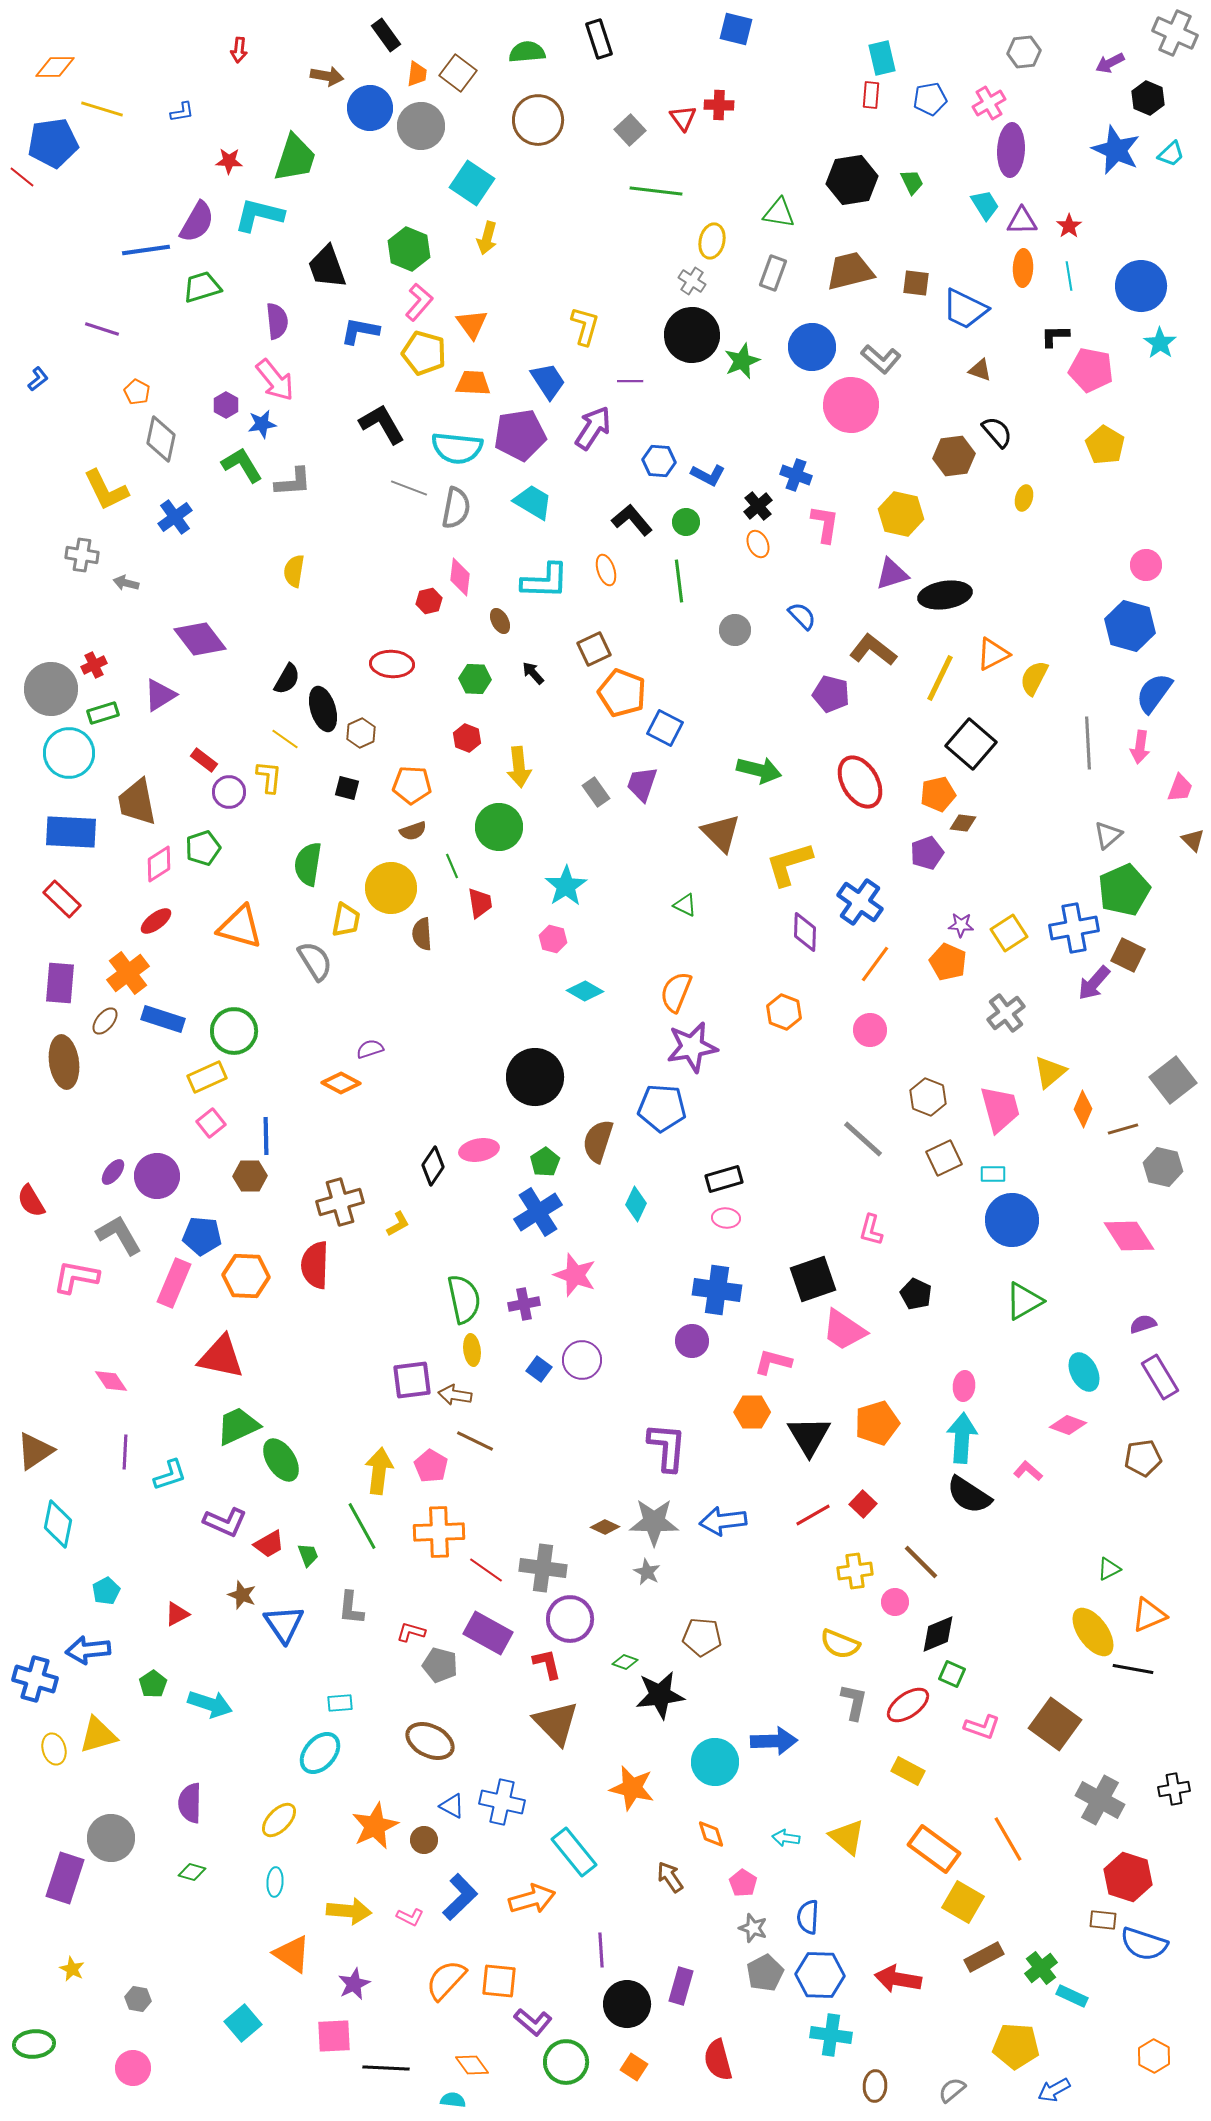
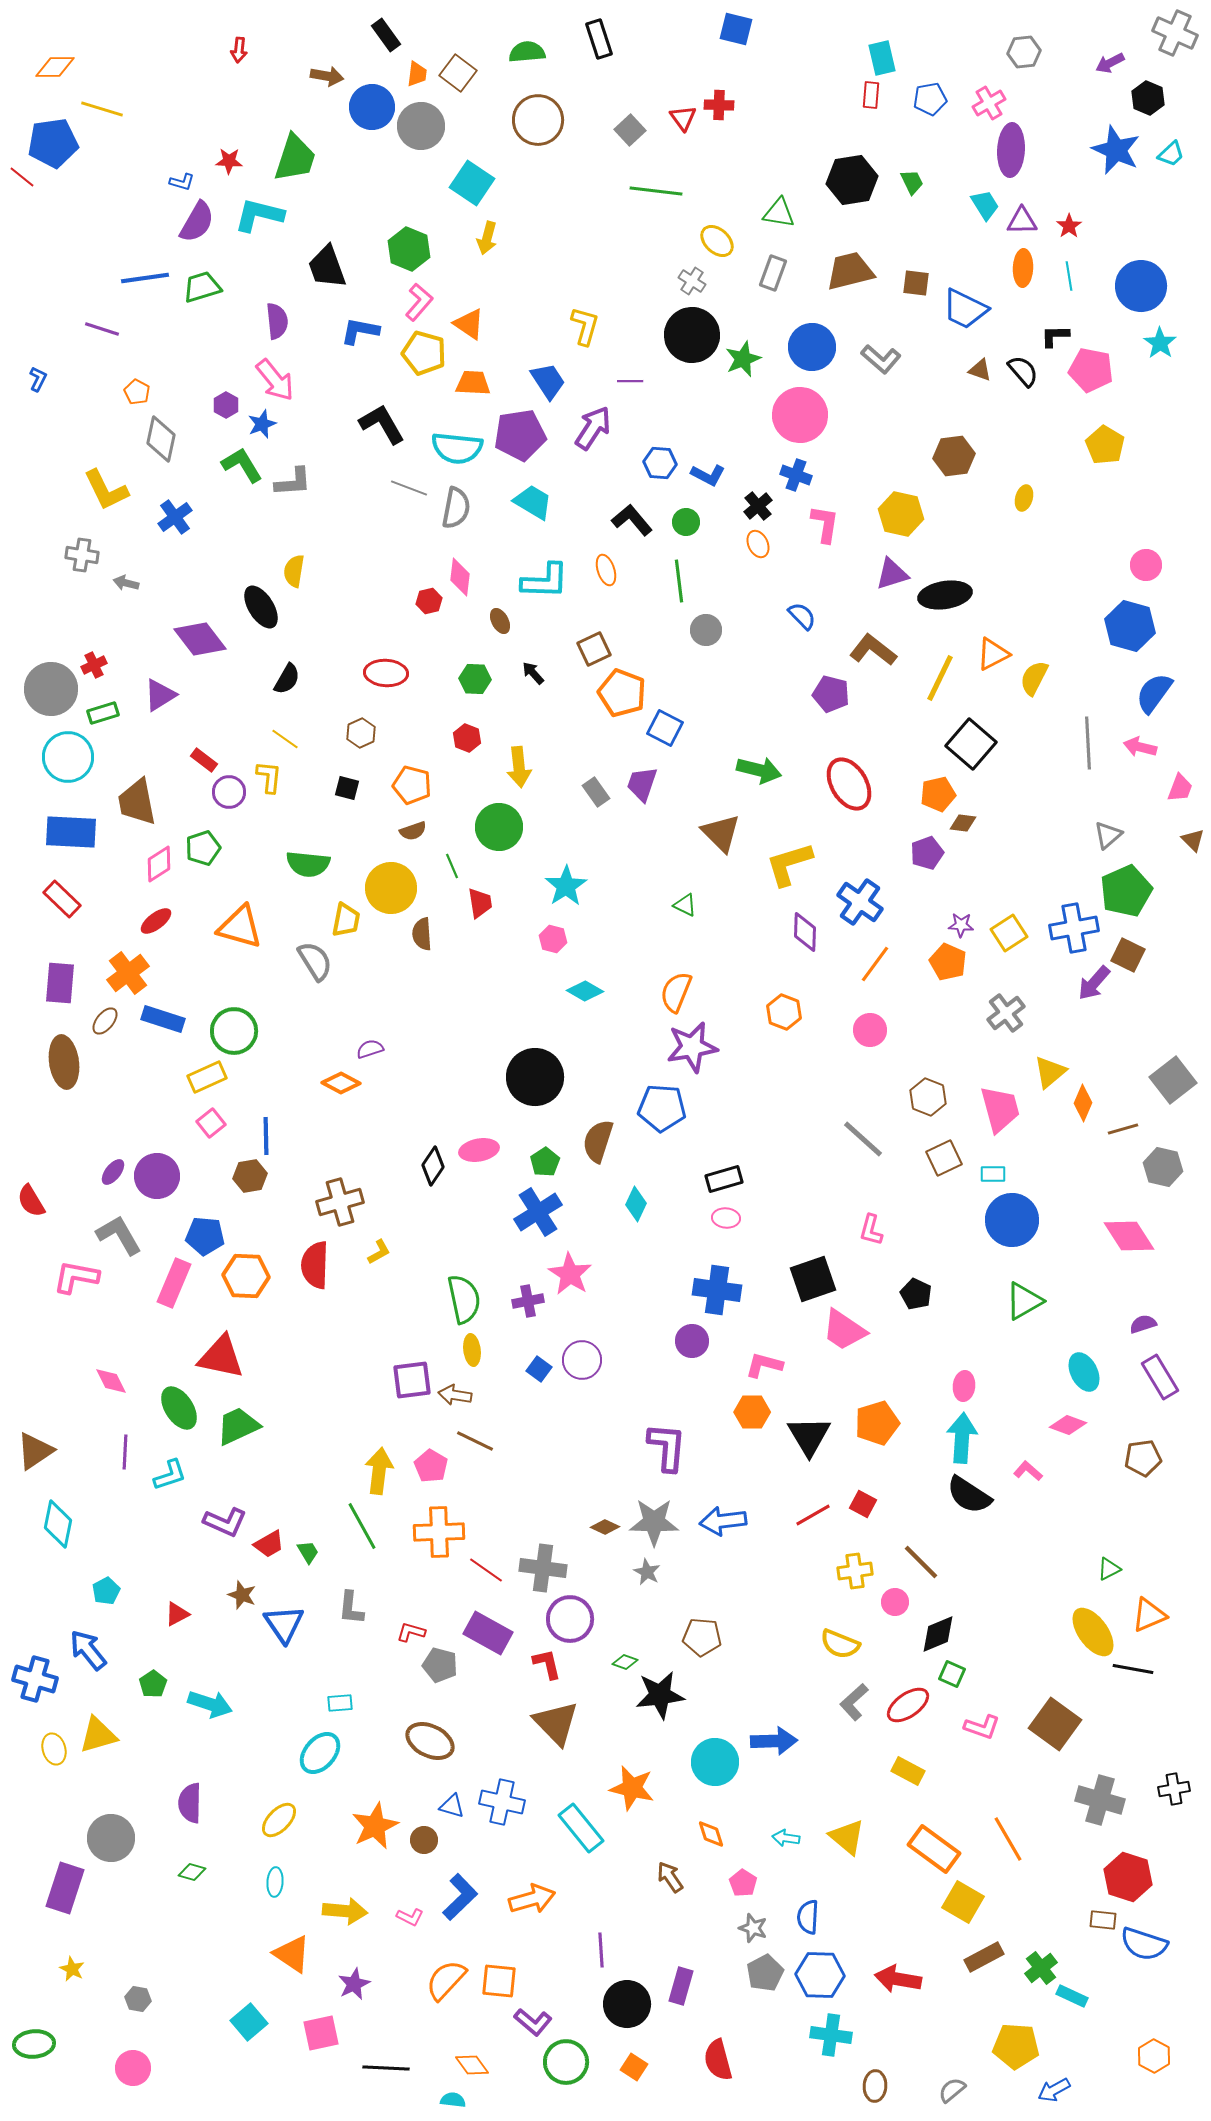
blue circle at (370, 108): moved 2 px right, 1 px up
blue L-shape at (182, 112): moved 70 px down; rotated 25 degrees clockwise
yellow ellipse at (712, 241): moved 5 px right; rotated 60 degrees counterclockwise
blue line at (146, 250): moved 1 px left, 28 px down
orange triangle at (472, 324): moved 3 px left; rotated 20 degrees counterclockwise
green star at (742, 361): moved 1 px right, 2 px up
blue L-shape at (38, 379): rotated 25 degrees counterclockwise
pink circle at (851, 405): moved 51 px left, 10 px down
blue star at (262, 424): rotated 12 degrees counterclockwise
black semicircle at (997, 432): moved 26 px right, 61 px up
blue hexagon at (659, 461): moved 1 px right, 2 px down
gray circle at (735, 630): moved 29 px left
red ellipse at (392, 664): moved 6 px left, 9 px down
black ellipse at (323, 709): moved 62 px left, 102 px up; rotated 15 degrees counterclockwise
pink arrow at (1140, 747): rotated 96 degrees clockwise
cyan circle at (69, 753): moved 1 px left, 4 px down
red ellipse at (860, 782): moved 11 px left, 2 px down
orange pentagon at (412, 785): rotated 12 degrees clockwise
green semicircle at (308, 864): rotated 93 degrees counterclockwise
green pentagon at (1124, 890): moved 2 px right, 1 px down
orange diamond at (1083, 1109): moved 6 px up
brown hexagon at (250, 1176): rotated 8 degrees counterclockwise
yellow L-shape at (398, 1224): moved 19 px left, 28 px down
blue pentagon at (202, 1236): moved 3 px right
pink star at (575, 1275): moved 5 px left, 1 px up; rotated 12 degrees clockwise
purple cross at (524, 1304): moved 4 px right, 3 px up
pink L-shape at (773, 1362): moved 9 px left, 3 px down
pink diamond at (111, 1381): rotated 8 degrees clockwise
green ellipse at (281, 1460): moved 102 px left, 52 px up
red square at (863, 1504): rotated 16 degrees counterclockwise
green trapezoid at (308, 1555): moved 3 px up; rotated 10 degrees counterclockwise
blue arrow at (88, 1650): rotated 57 degrees clockwise
gray L-shape at (854, 1702): rotated 144 degrees counterclockwise
gray cross at (1100, 1800): rotated 12 degrees counterclockwise
blue triangle at (452, 1806): rotated 12 degrees counterclockwise
cyan rectangle at (574, 1852): moved 7 px right, 24 px up
purple rectangle at (65, 1878): moved 10 px down
yellow arrow at (349, 1911): moved 4 px left
cyan square at (243, 2023): moved 6 px right, 1 px up
pink square at (334, 2036): moved 13 px left, 3 px up; rotated 9 degrees counterclockwise
